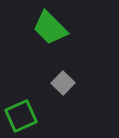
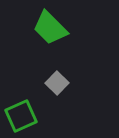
gray square: moved 6 px left
